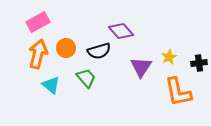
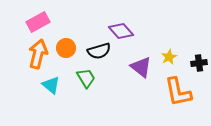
purple triangle: rotated 25 degrees counterclockwise
green trapezoid: rotated 10 degrees clockwise
